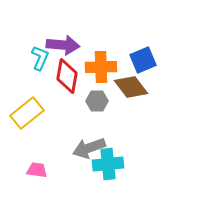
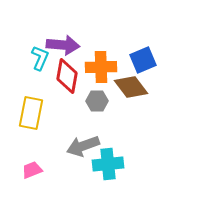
yellow rectangle: moved 4 px right; rotated 40 degrees counterclockwise
gray arrow: moved 6 px left, 2 px up
pink trapezoid: moved 5 px left; rotated 30 degrees counterclockwise
